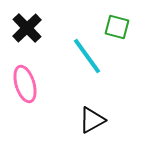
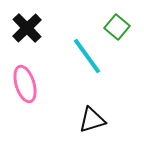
green square: rotated 25 degrees clockwise
black triangle: rotated 12 degrees clockwise
